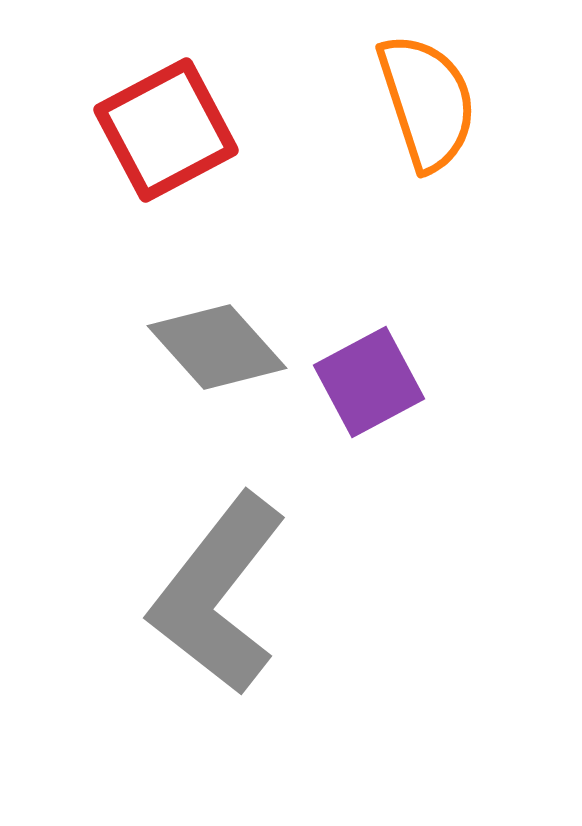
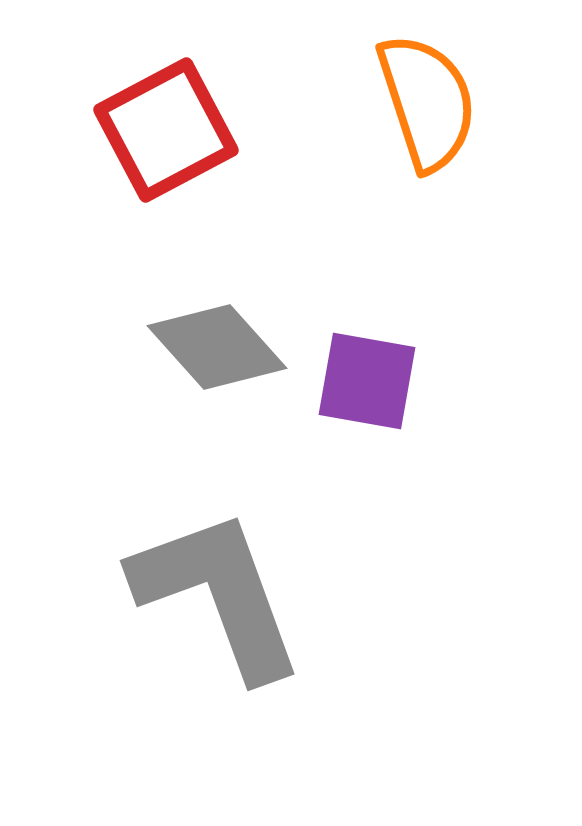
purple square: moved 2 px left, 1 px up; rotated 38 degrees clockwise
gray L-shape: rotated 122 degrees clockwise
